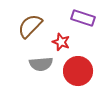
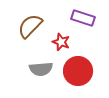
gray semicircle: moved 5 px down
